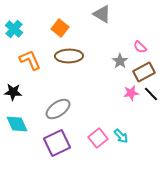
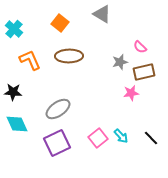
orange square: moved 5 px up
gray star: moved 1 px down; rotated 21 degrees clockwise
brown rectangle: rotated 15 degrees clockwise
black line: moved 44 px down
